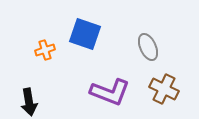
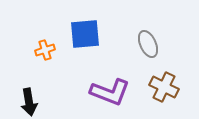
blue square: rotated 24 degrees counterclockwise
gray ellipse: moved 3 px up
brown cross: moved 2 px up
